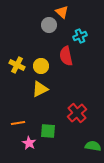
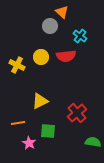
gray circle: moved 1 px right, 1 px down
cyan cross: rotated 32 degrees counterclockwise
red semicircle: rotated 84 degrees counterclockwise
yellow circle: moved 9 px up
yellow triangle: moved 12 px down
green semicircle: moved 4 px up
